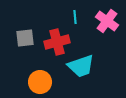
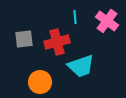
gray square: moved 1 px left, 1 px down
